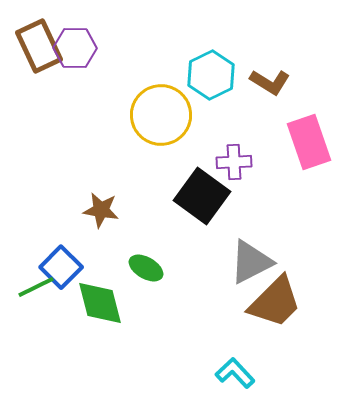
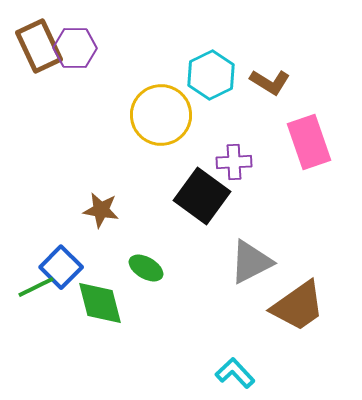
brown trapezoid: moved 23 px right, 4 px down; rotated 10 degrees clockwise
